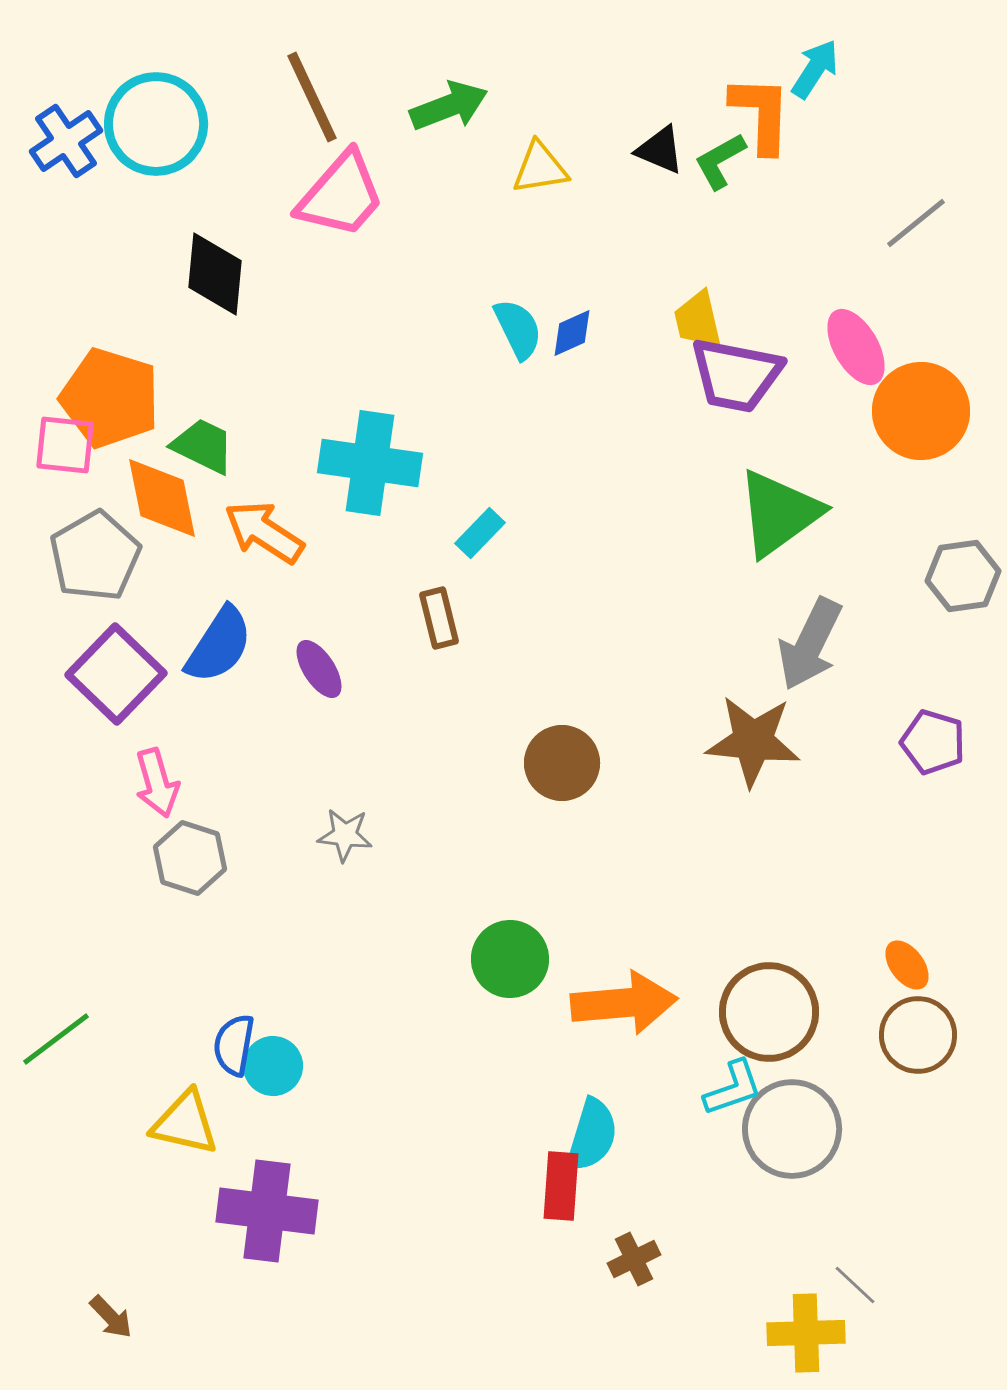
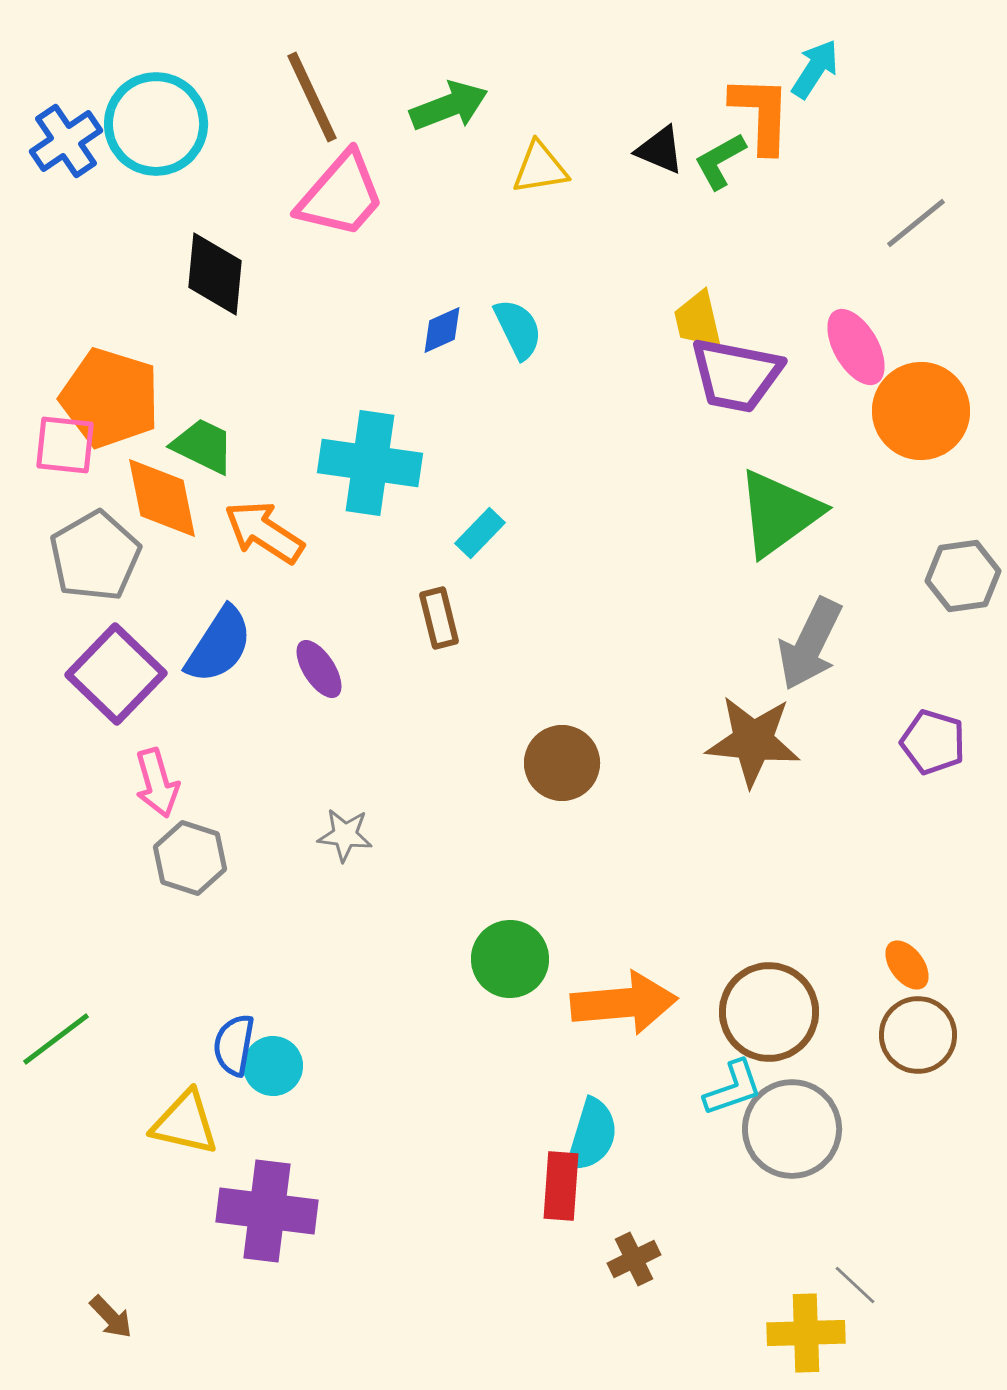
blue diamond at (572, 333): moved 130 px left, 3 px up
